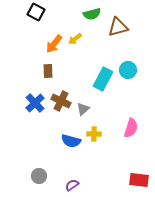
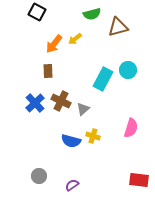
black square: moved 1 px right
yellow cross: moved 1 px left, 2 px down; rotated 16 degrees clockwise
